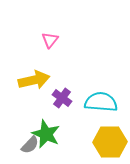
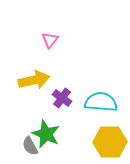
gray semicircle: moved 1 px down; rotated 108 degrees clockwise
